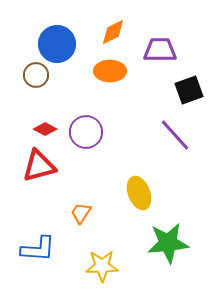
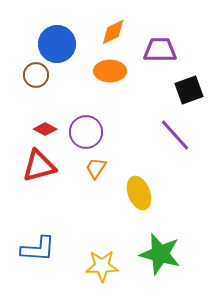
orange trapezoid: moved 15 px right, 45 px up
green star: moved 8 px left, 11 px down; rotated 21 degrees clockwise
